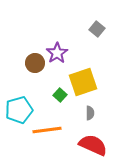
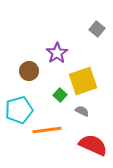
brown circle: moved 6 px left, 8 px down
yellow square: moved 1 px up
gray semicircle: moved 8 px left, 2 px up; rotated 64 degrees counterclockwise
